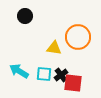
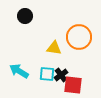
orange circle: moved 1 px right
cyan square: moved 3 px right
red square: moved 2 px down
